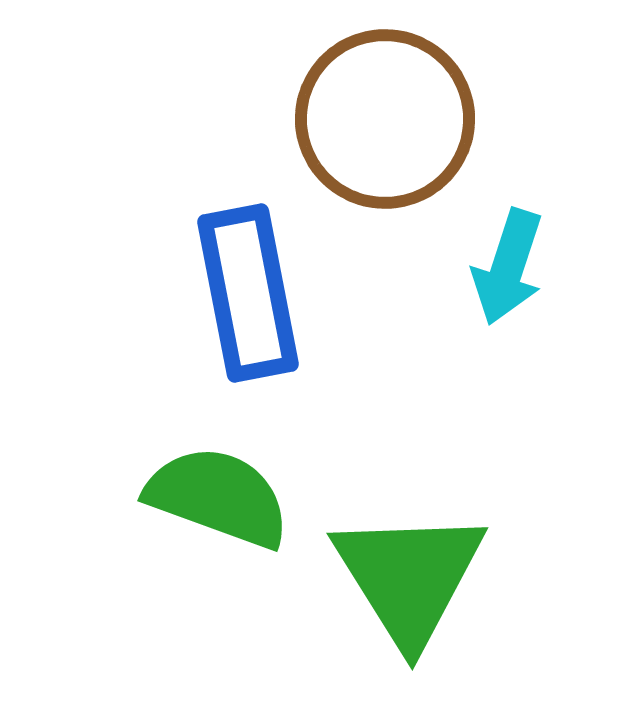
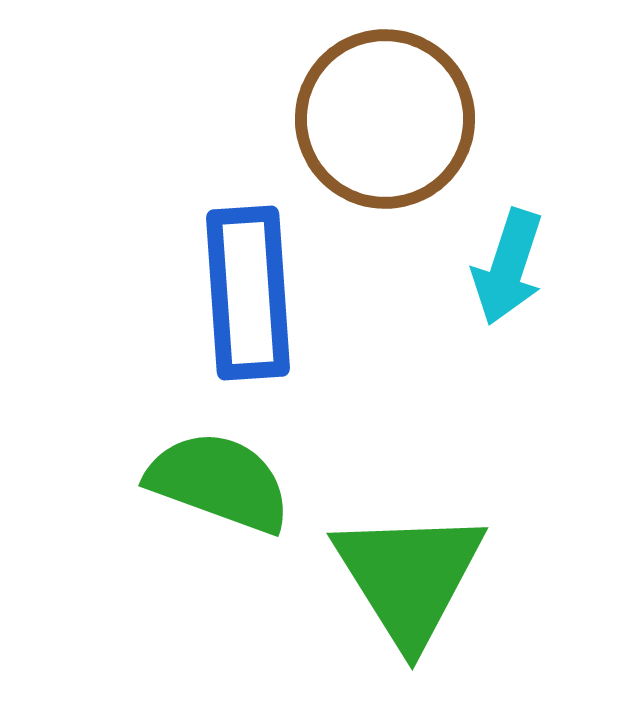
blue rectangle: rotated 7 degrees clockwise
green semicircle: moved 1 px right, 15 px up
